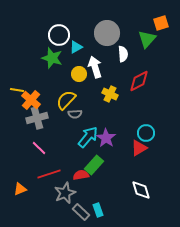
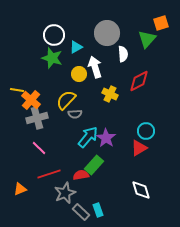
white circle: moved 5 px left
cyan circle: moved 2 px up
